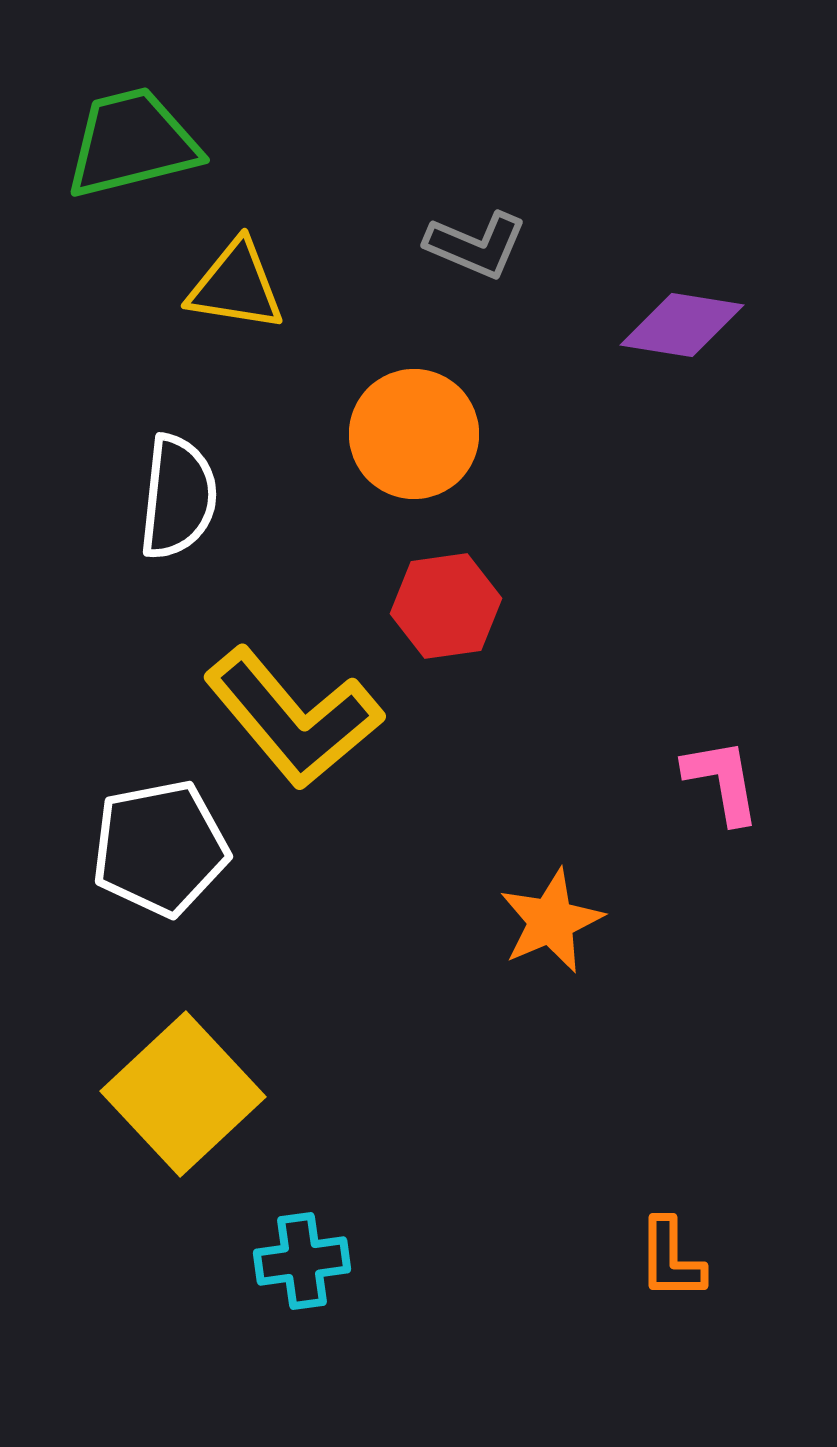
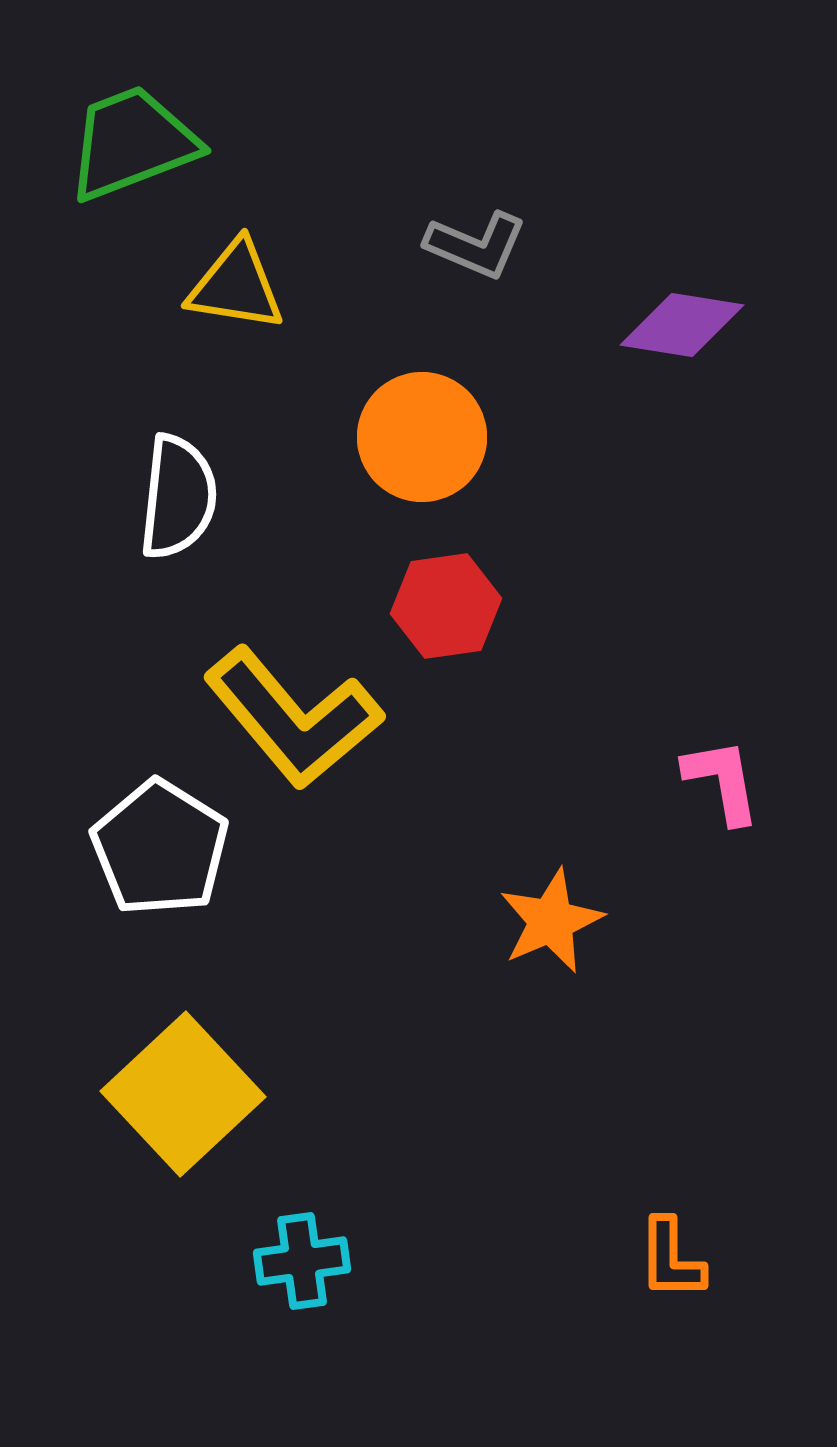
green trapezoid: rotated 7 degrees counterclockwise
orange circle: moved 8 px right, 3 px down
white pentagon: rotated 29 degrees counterclockwise
